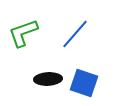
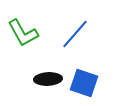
green L-shape: rotated 100 degrees counterclockwise
